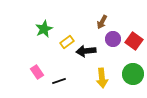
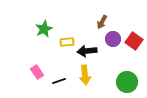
yellow rectangle: rotated 32 degrees clockwise
black arrow: moved 1 px right
green circle: moved 6 px left, 8 px down
yellow arrow: moved 17 px left, 3 px up
